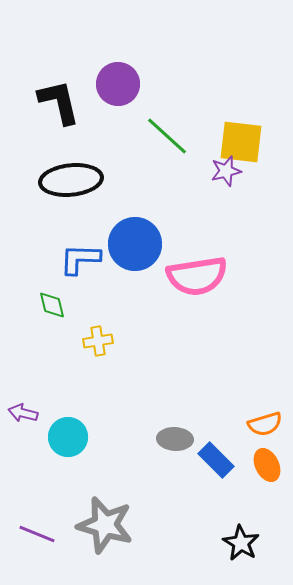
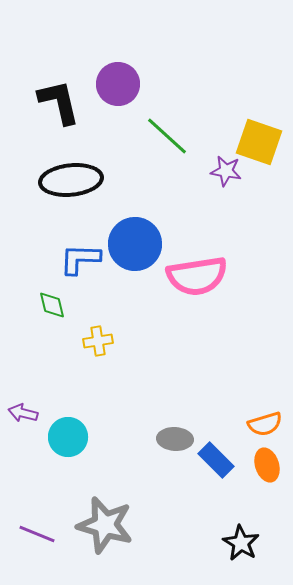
yellow square: moved 18 px right; rotated 12 degrees clockwise
purple star: rotated 24 degrees clockwise
orange ellipse: rotated 8 degrees clockwise
